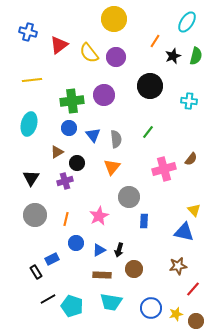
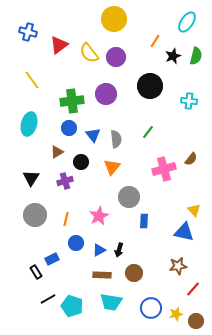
yellow line at (32, 80): rotated 60 degrees clockwise
purple circle at (104, 95): moved 2 px right, 1 px up
black circle at (77, 163): moved 4 px right, 1 px up
brown circle at (134, 269): moved 4 px down
